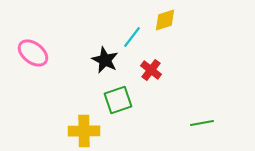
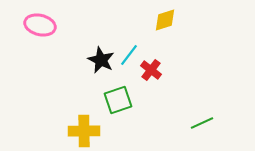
cyan line: moved 3 px left, 18 px down
pink ellipse: moved 7 px right, 28 px up; rotated 24 degrees counterclockwise
black star: moved 4 px left
green line: rotated 15 degrees counterclockwise
